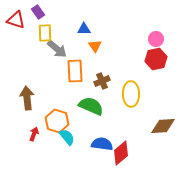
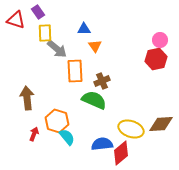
pink circle: moved 4 px right, 1 px down
yellow ellipse: moved 35 px down; rotated 70 degrees counterclockwise
green semicircle: moved 3 px right, 6 px up
brown diamond: moved 2 px left, 2 px up
blue semicircle: rotated 15 degrees counterclockwise
